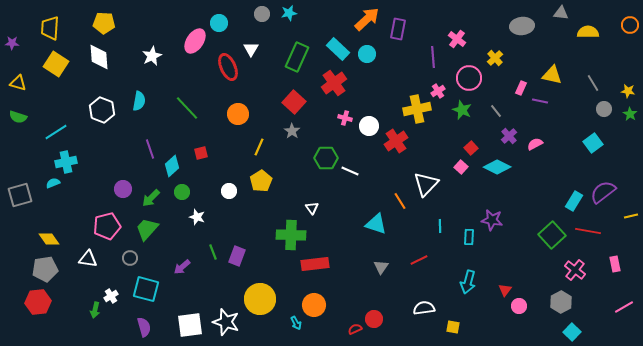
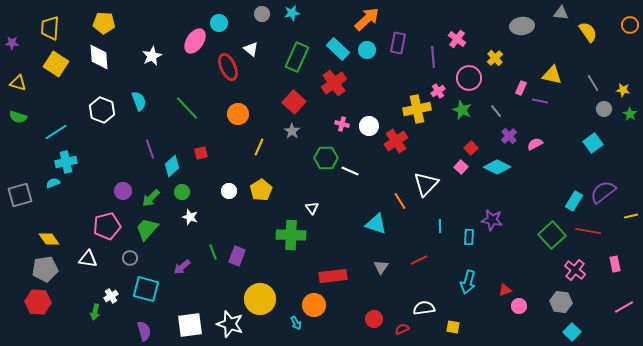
cyan star at (289, 13): moved 3 px right
purple rectangle at (398, 29): moved 14 px down
yellow semicircle at (588, 32): rotated 55 degrees clockwise
white triangle at (251, 49): rotated 21 degrees counterclockwise
cyan circle at (367, 54): moved 4 px up
yellow star at (628, 91): moved 5 px left, 1 px up
cyan semicircle at (139, 101): rotated 30 degrees counterclockwise
pink cross at (345, 118): moved 3 px left, 6 px down
yellow pentagon at (261, 181): moved 9 px down
purple circle at (123, 189): moved 2 px down
white star at (197, 217): moved 7 px left
red rectangle at (315, 264): moved 18 px right, 12 px down
red triangle at (505, 290): rotated 32 degrees clockwise
red hexagon at (38, 302): rotated 10 degrees clockwise
gray hexagon at (561, 302): rotated 25 degrees counterclockwise
green arrow at (95, 310): moved 2 px down
white star at (226, 322): moved 4 px right, 2 px down
purple semicircle at (144, 327): moved 4 px down
red semicircle at (355, 329): moved 47 px right
